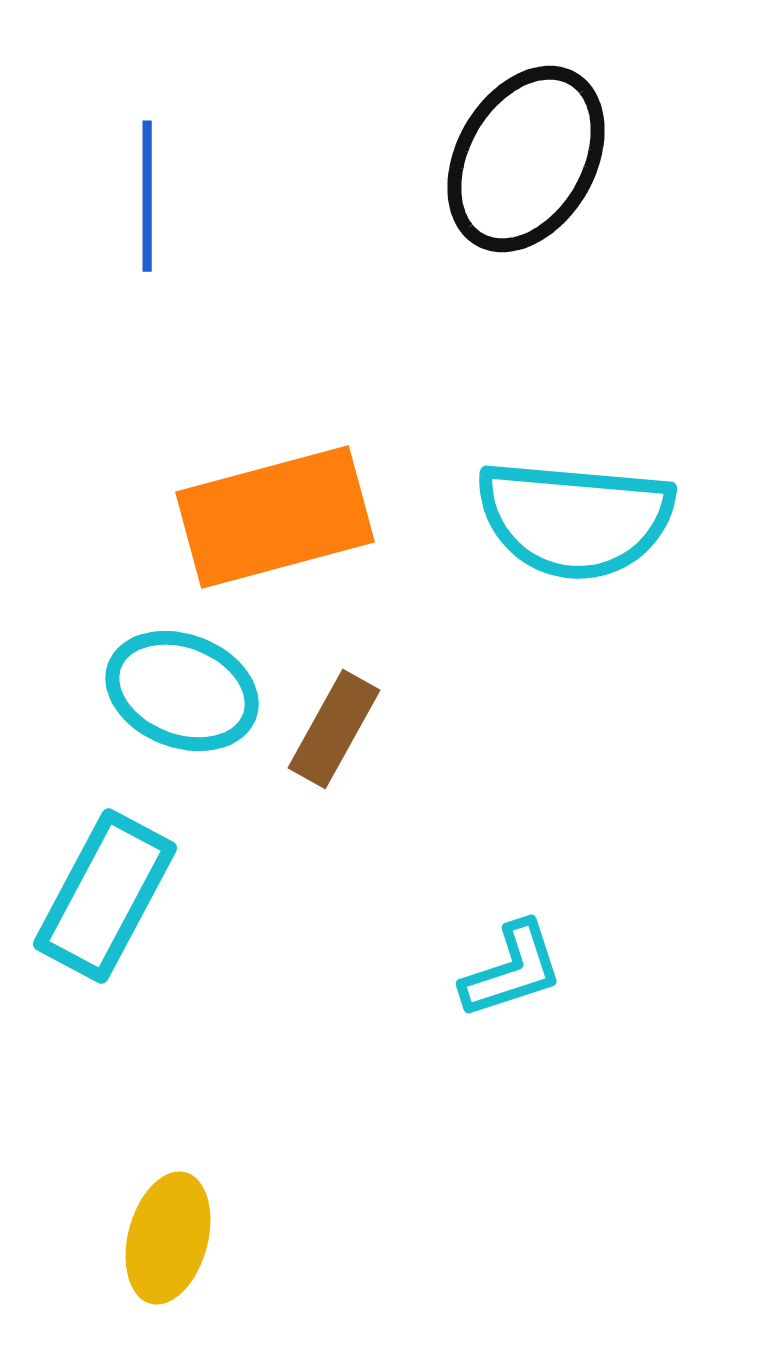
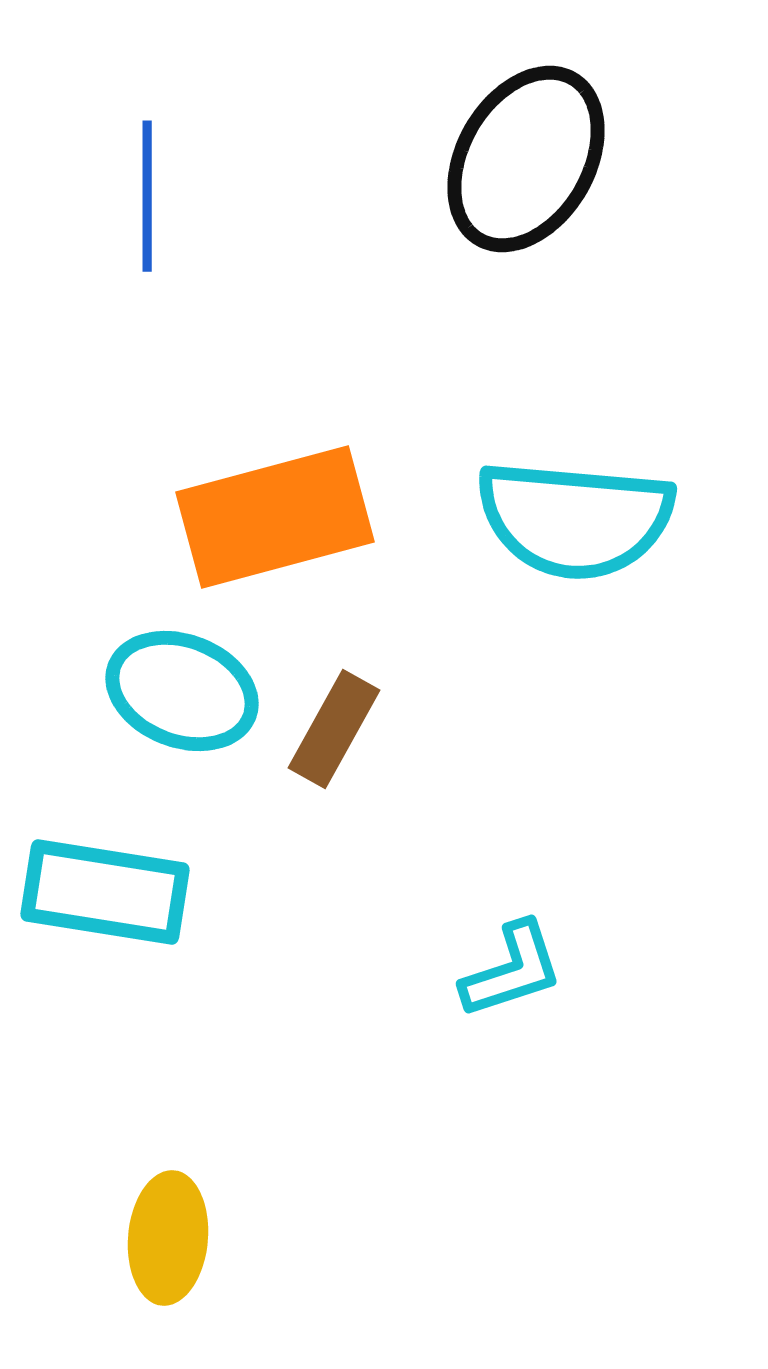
cyan rectangle: moved 4 px up; rotated 71 degrees clockwise
yellow ellipse: rotated 10 degrees counterclockwise
